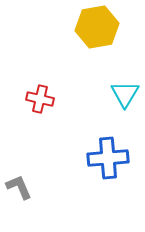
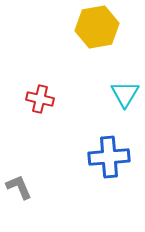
blue cross: moved 1 px right, 1 px up
